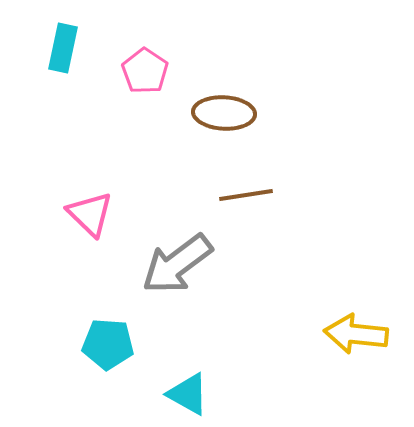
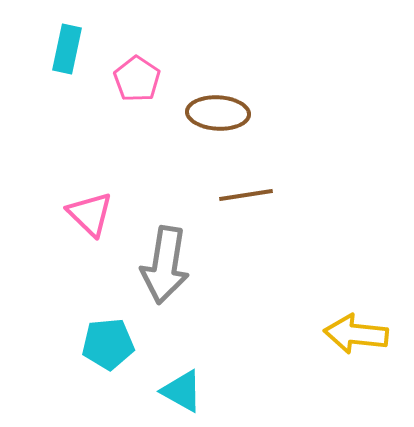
cyan rectangle: moved 4 px right, 1 px down
pink pentagon: moved 8 px left, 8 px down
brown ellipse: moved 6 px left
gray arrow: moved 12 px left, 1 px down; rotated 44 degrees counterclockwise
cyan pentagon: rotated 9 degrees counterclockwise
cyan triangle: moved 6 px left, 3 px up
